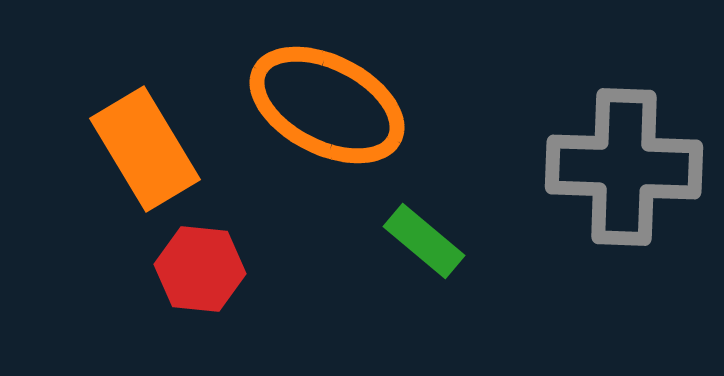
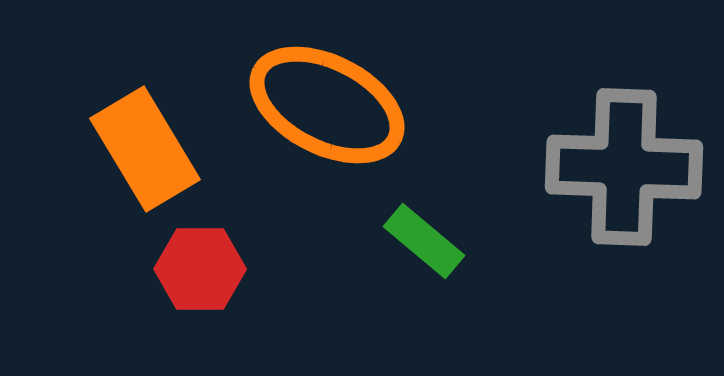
red hexagon: rotated 6 degrees counterclockwise
